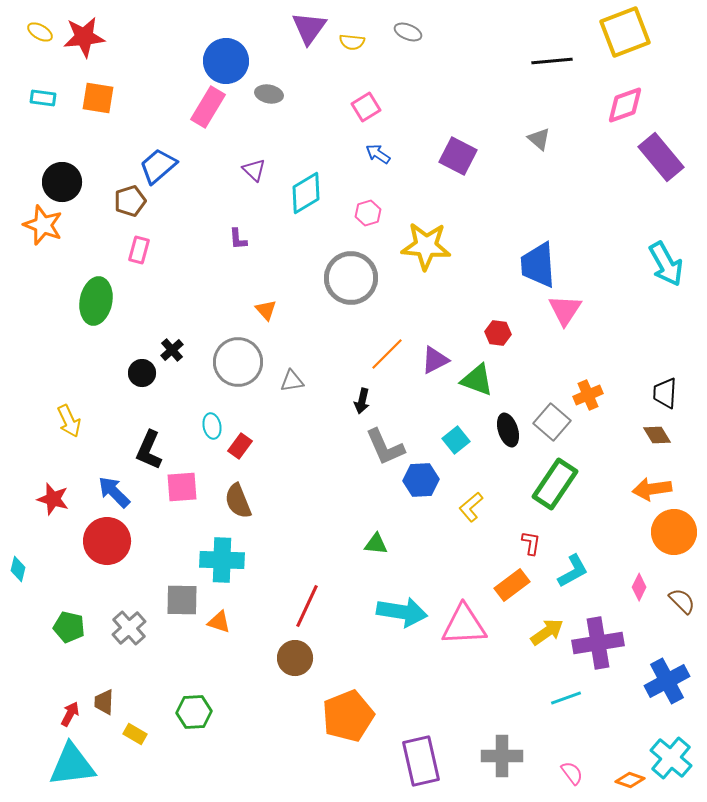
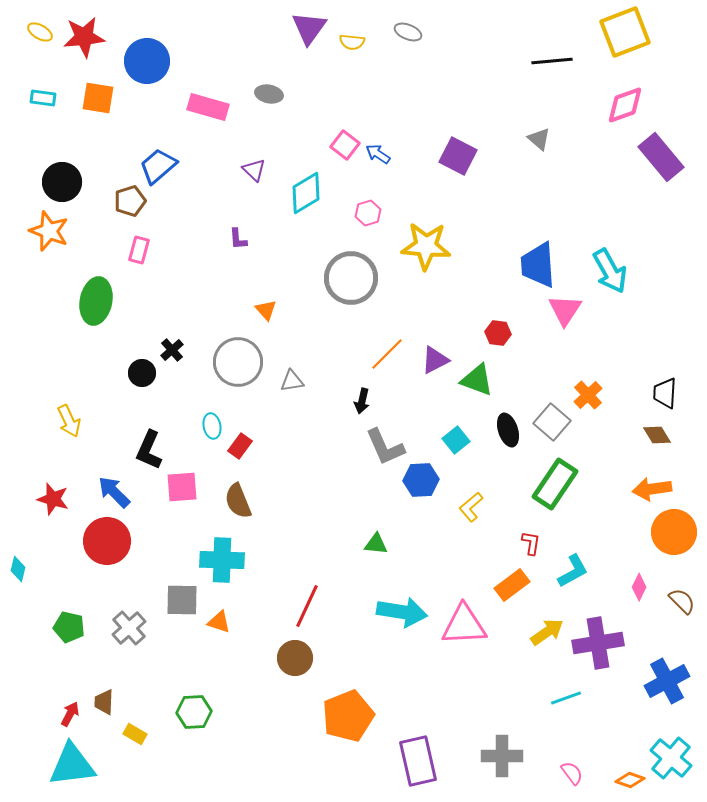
blue circle at (226, 61): moved 79 px left
pink rectangle at (208, 107): rotated 75 degrees clockwise
pink square at (366, 107): moved 21 px left, 38 px down; rotated 20 degrees counterclockwise
orange star at (43, 225): moved 6 px right, 6 px down
cyan arrow at (666, 264): moved 56 px left, 7 px down
orange cross at (588, 395): rotated 20 degrees counterclockwise
purple rectangle at (421, 761): moved 3 px left
